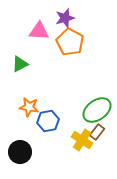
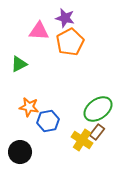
purple star: rotated 30 degrees clockwise
orange pentagon: rotated 16 degrees clockwise
green triangle: moved 1 px left
green ellipse: moved 1 px right, 1 px up
